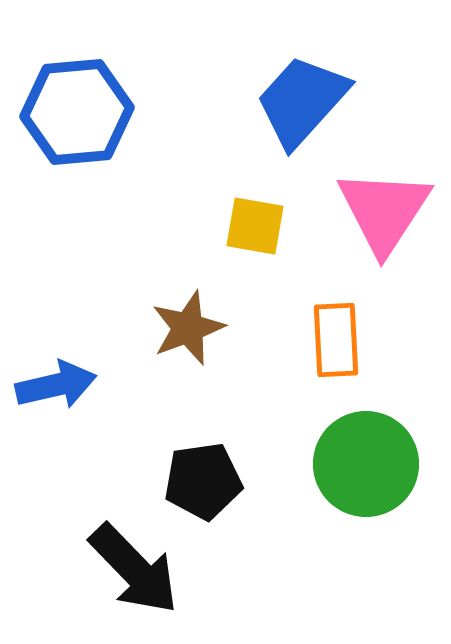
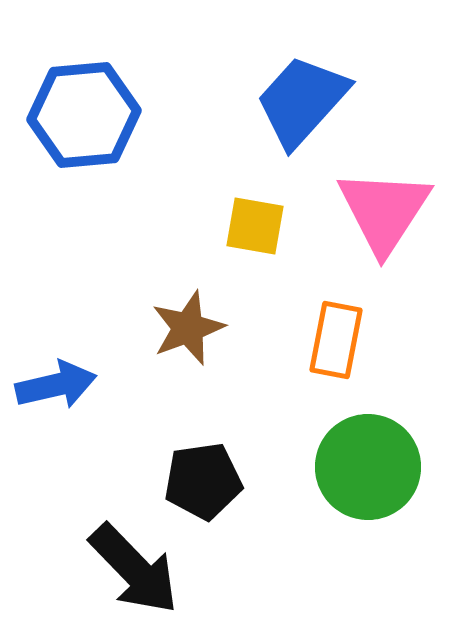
blue hexagon: moved 7 px right, 3 px down
orange rectangle: rotated 14 degrees clockwise
green circle: moved 2 px right, 3 px down
